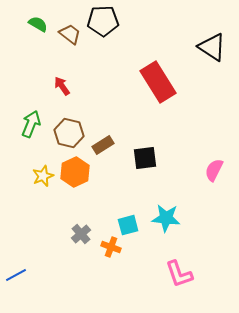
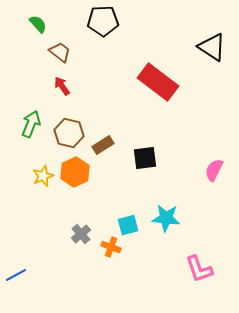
green semicircle: rotated 18 degrees clockwise
brown trapezoid: moved 10 px left, 18 px down
red rectangle: rotated 21 degrees counterclockwise
pink L-shape: moved 20 px right, 5 px up
